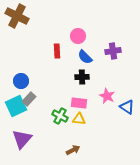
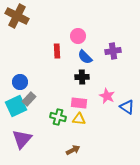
blue circle: moved 1 px left, 1 px down
green cross: moved 2 px left, 1 px down; rotated 14 degrees counterclockwise
